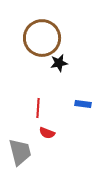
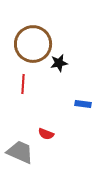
brown circle: moved 9 px left, 6 px down
red line: moved 15 px left, 24 px up
red semicircle: moved 1 px left, 1 px down
gray trapezoid: rotated 52 degrees counterclockwise
